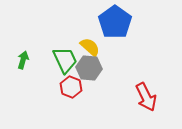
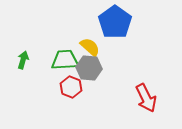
green trapezoid: rotated 68 degrees counterclockwise
red arrow: moved 1 px down
